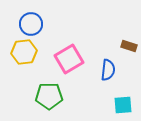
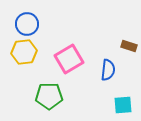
blue circle: moved 4 px left
